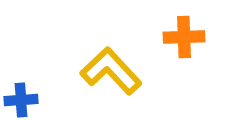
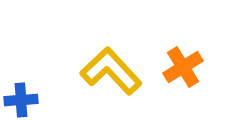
orange cross: moved 1 px left, 30 px down; rotated 30 degrees counterclockwise
